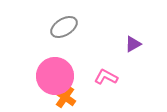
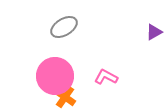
purple triangle: moved 21 px right, 12 px up
